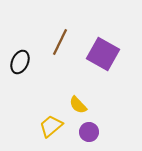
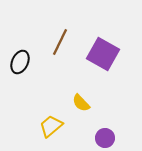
yellow semicircle: moved 3 px right, 2 px up
purple circle: moved 16 px right, 6 px down
